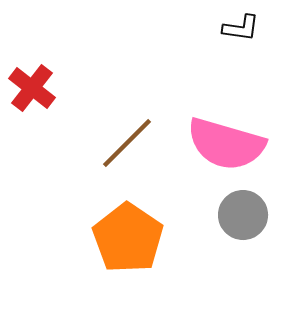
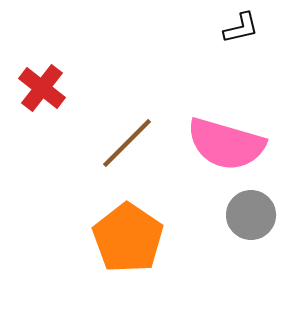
black L-shape: rotated 21 degrees counterclockwise
red cross: moved 10 px right
gray circle: moved 8 px right
